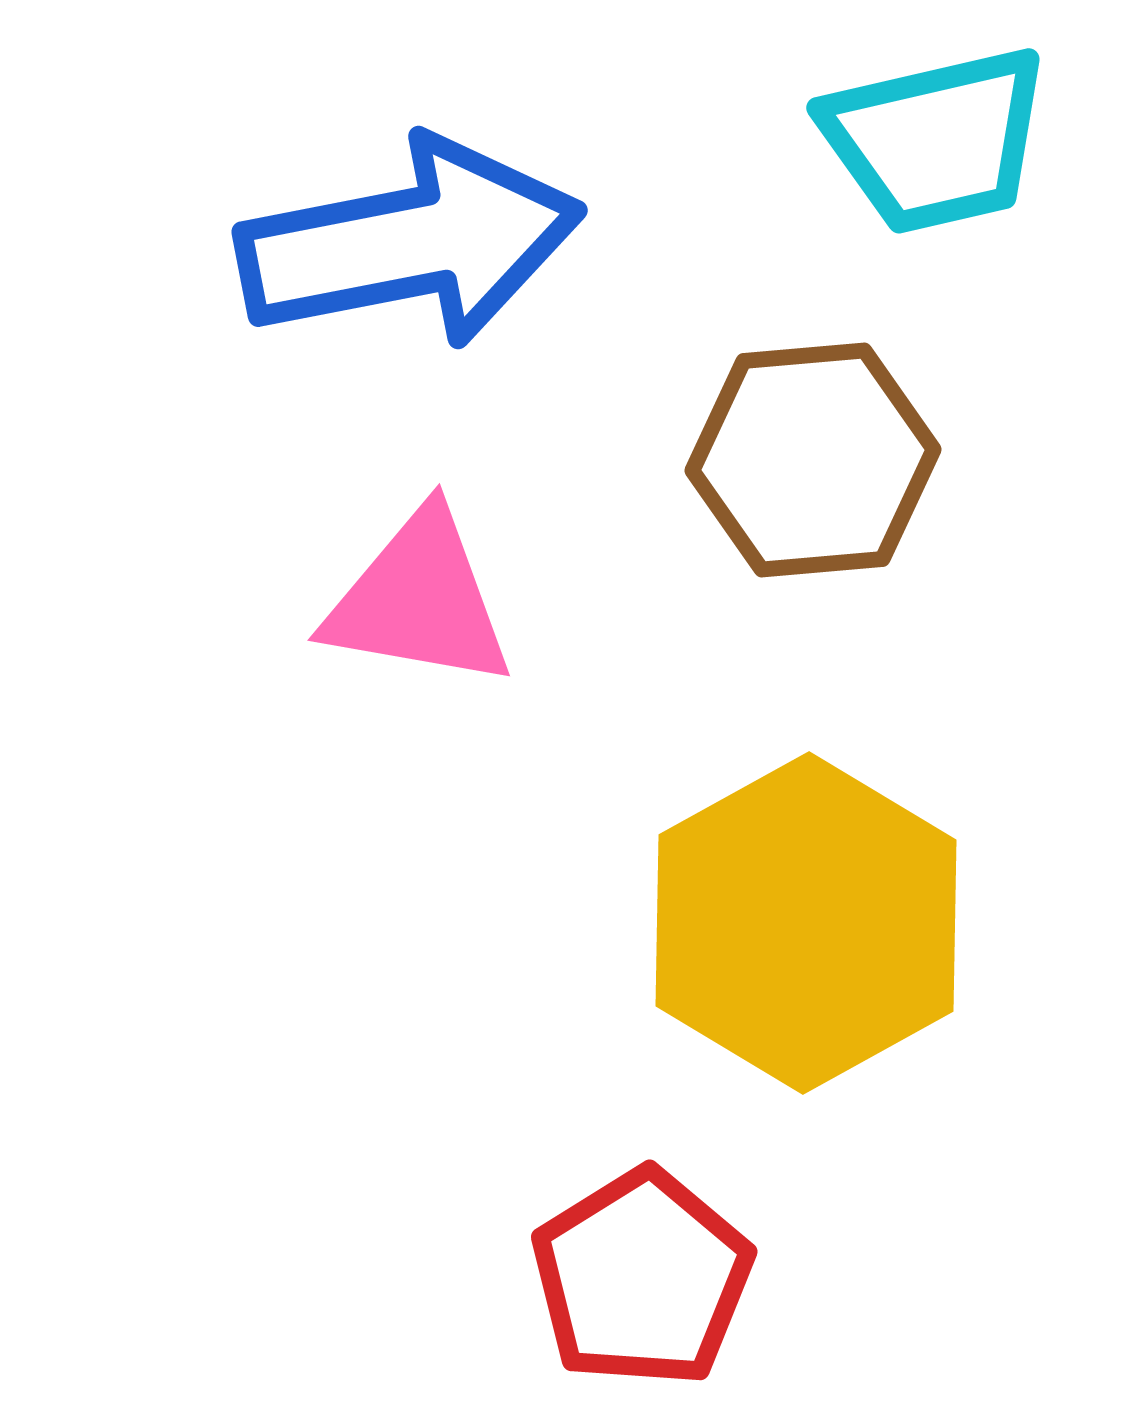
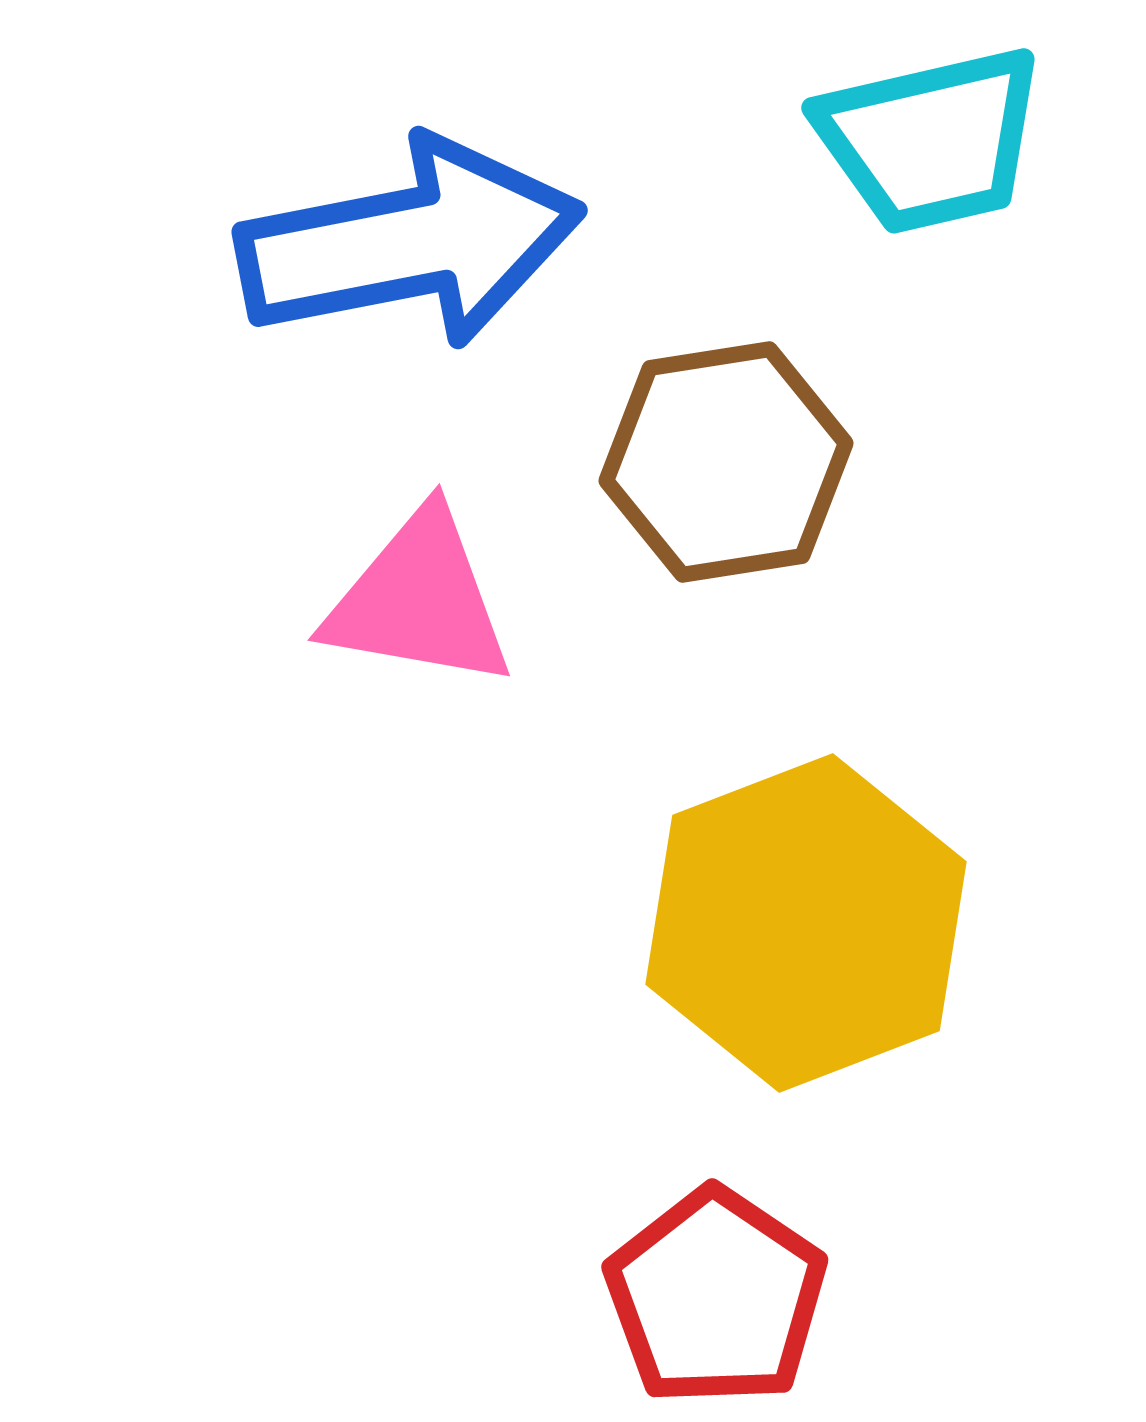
cyan trapezoid: moved 5 px left
brown hexagon: moved 87 px left, 2 px down; rotated 4 degrees counterclockwise
yellow hexagon: rotated 8 degrees clockwise
red pentagon: moved 74 px right, 19 px down; rotated 6 degrees counterclockwise
